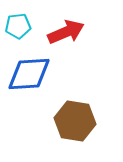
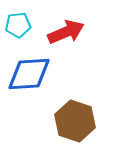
cyan pentagon: moved 1 px up
brown hexagon: rotated 9 degrees clockwise
